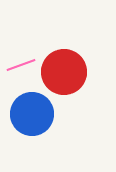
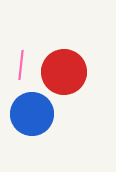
pink line: rotated 64 degrees counterclockwise
